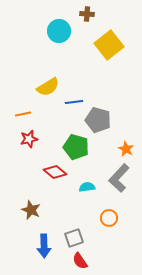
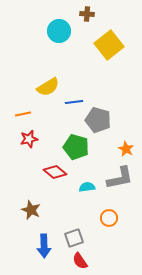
gray L-shape: moved 1 px right; rotated 144 degrees counterclockwise
